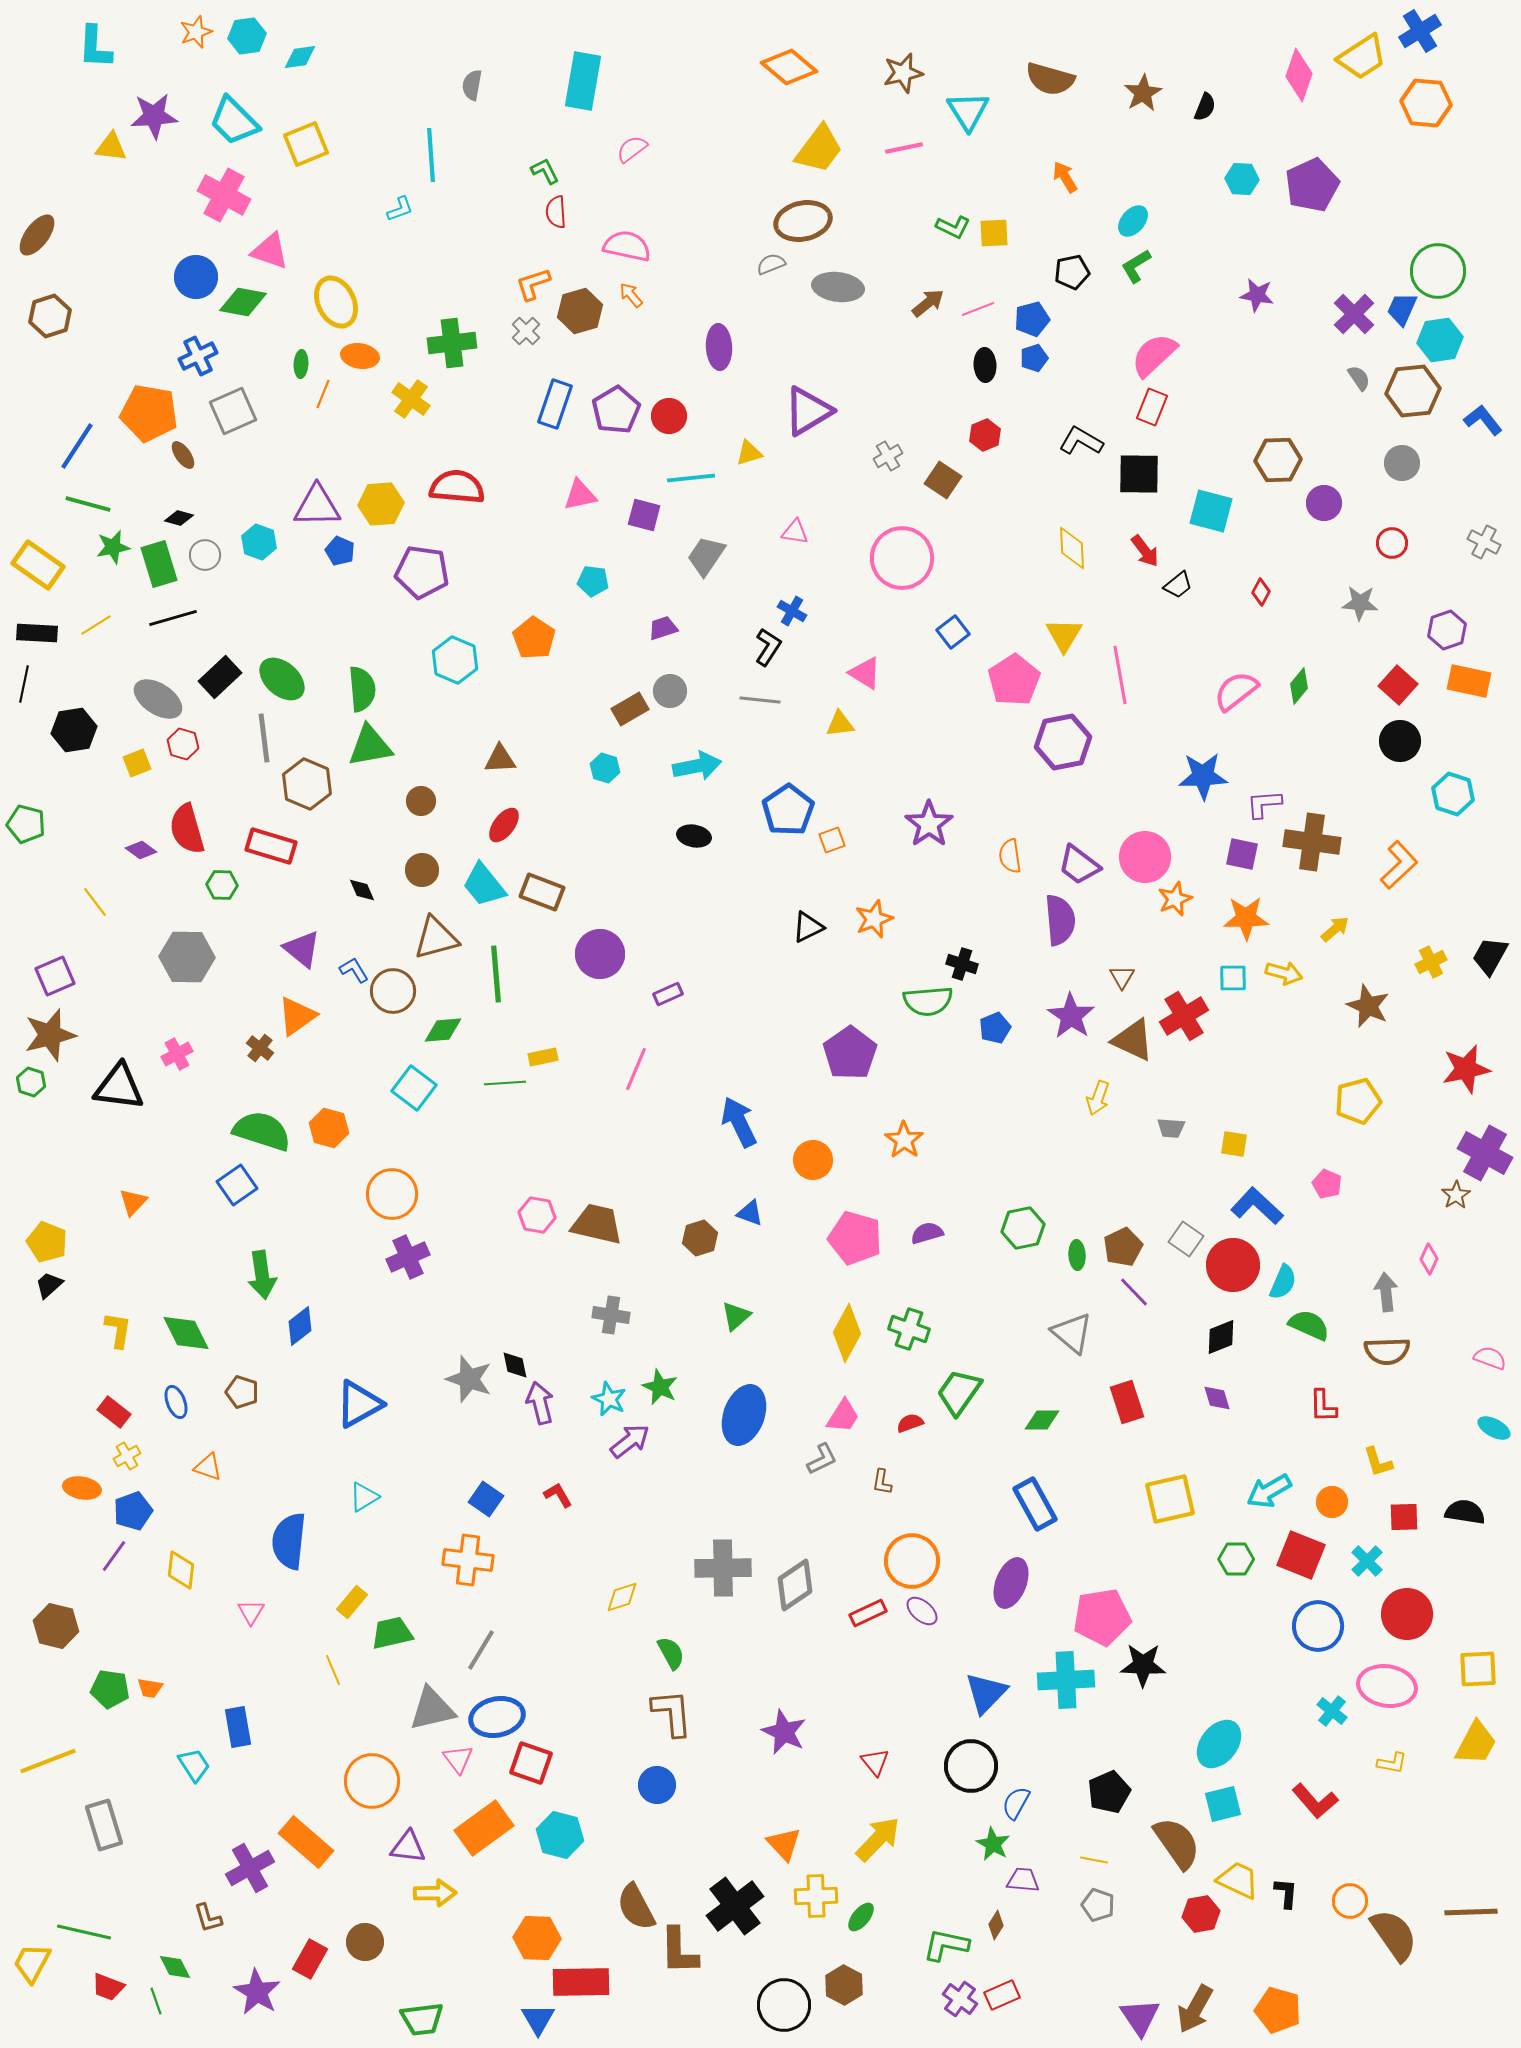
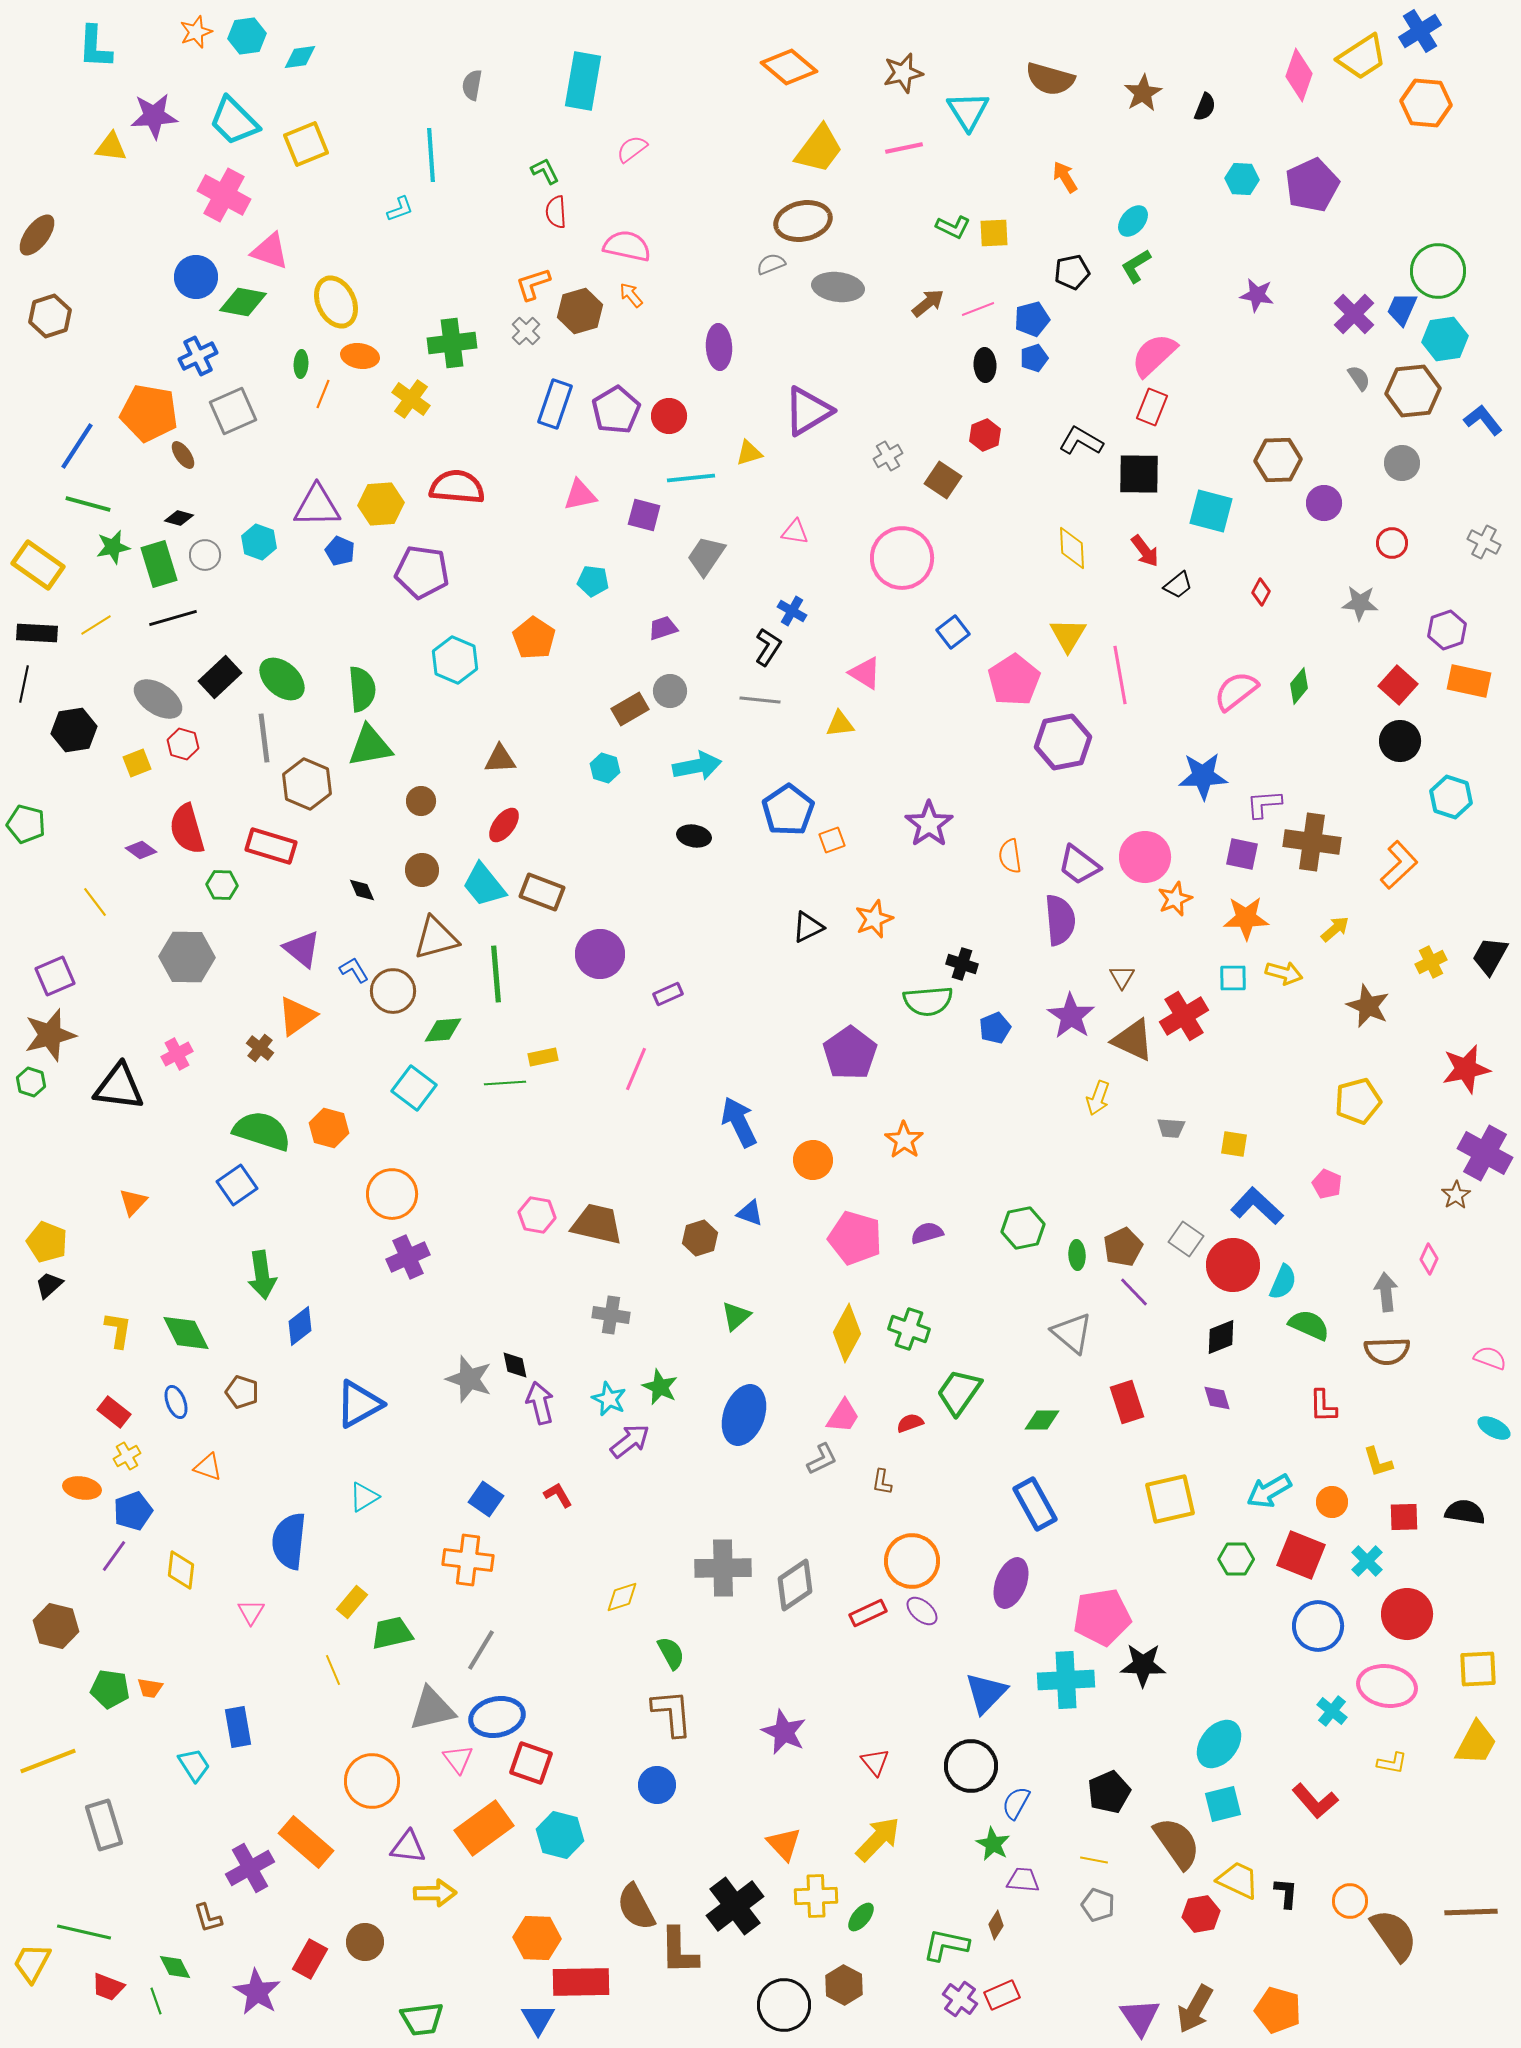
cyan hexagon at (1440, 340): moved 5 px right, 1 px up
yellow triangle at (1064, 635): moved 4 px right
cyan hexagon at (1453, 794): moved 2 px left, 3 px down
